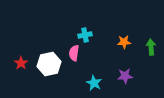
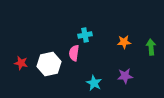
red star: rotated 24 degrees counterclockwise
